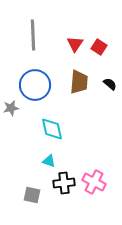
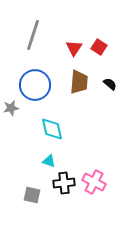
gray line: rotated 20 degrees clockwise
red triangle: moved 1 px left, 4 px down
